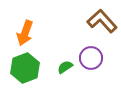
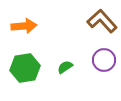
orange arrow: moved 1 px left, 7 px up; rotated 115 degrees counterclockwise
purple circle: moved 13 px right, 2 px down
green hexagon: rotated 12 degrees clockwise
